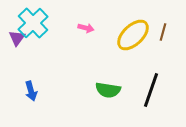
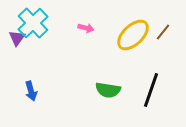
brown line: rotated 24 degrees clockwise
